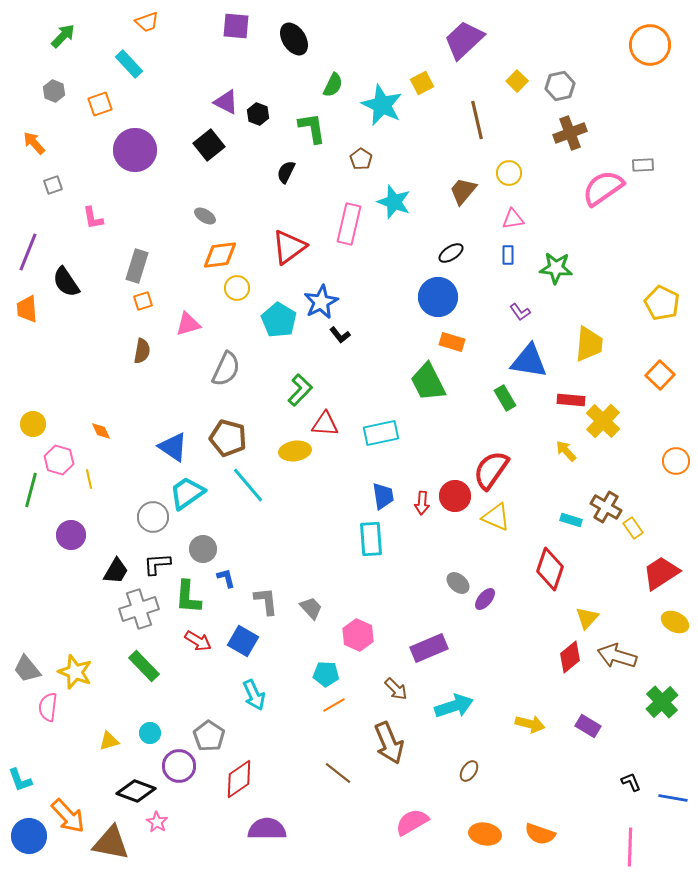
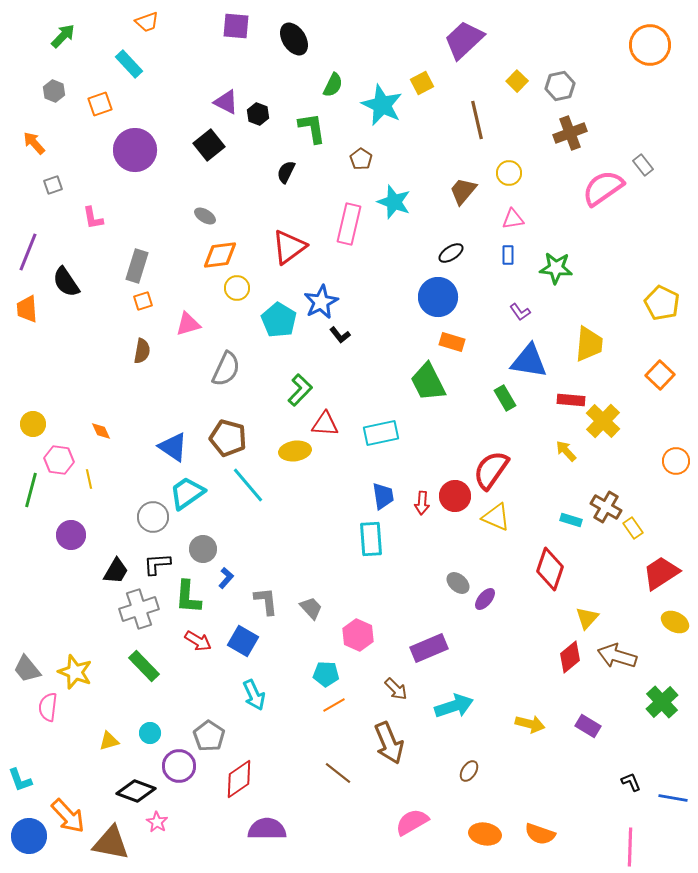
gray rectangle at (643, 165): rotated 55 degrees clockwise
pink hexagon at (59, 460): rotated 8 degrees counterclockwise
blue L-shape at (226, 578): rotated 55 degrees clockwise
